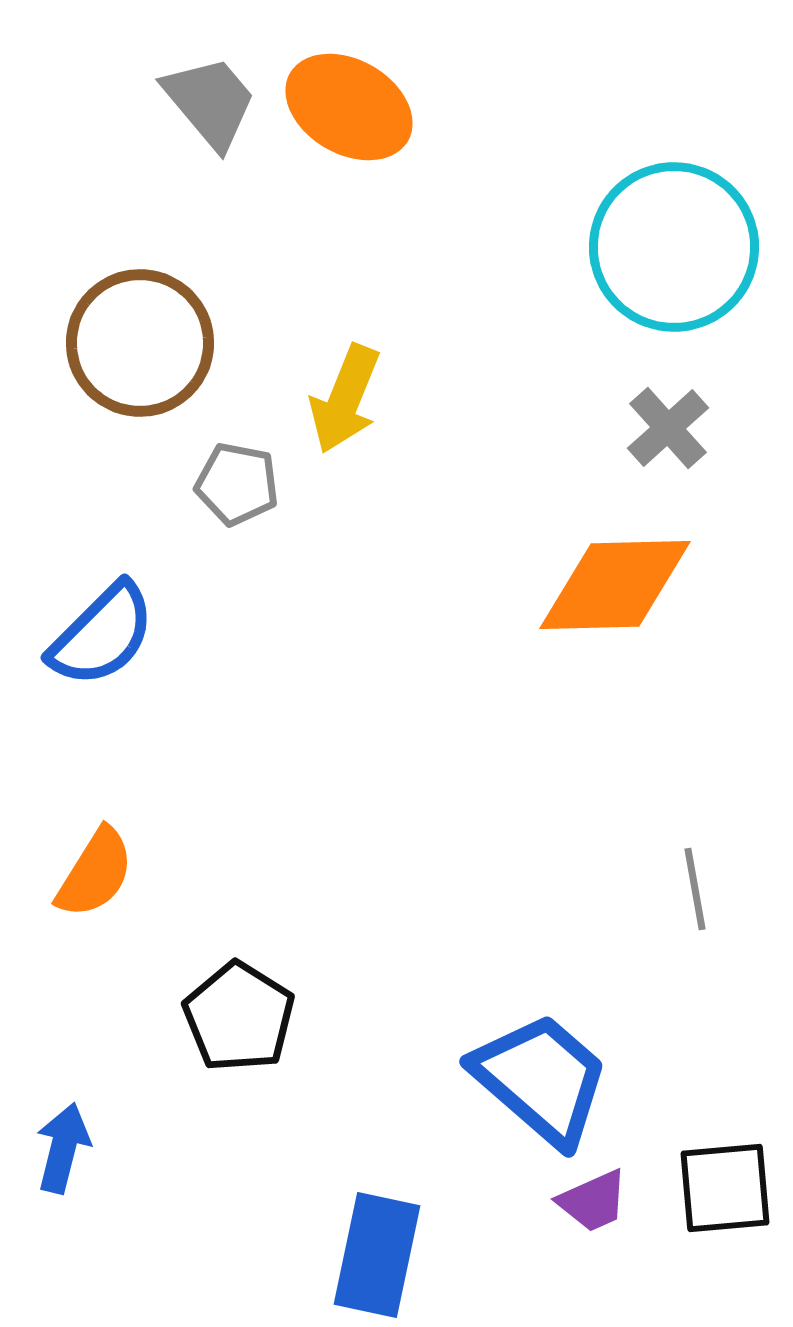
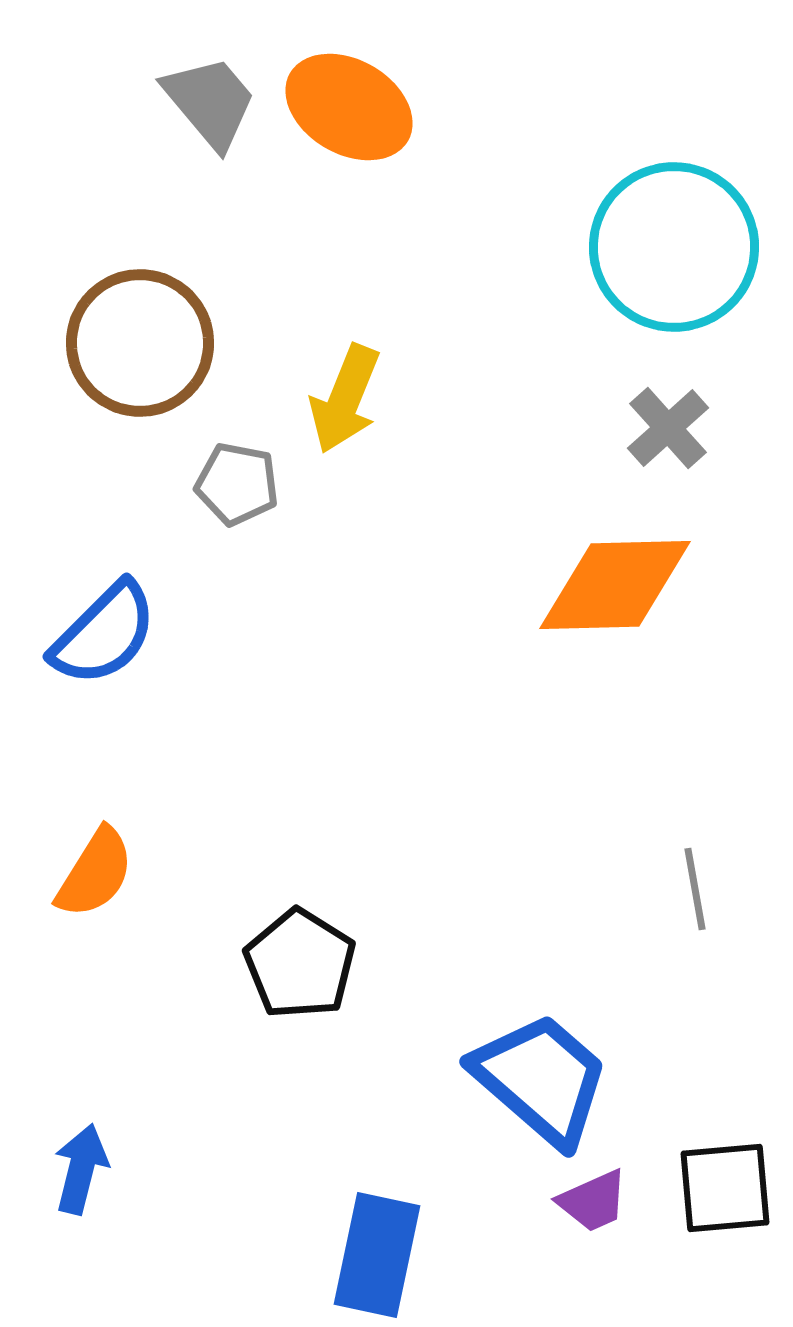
blue semicircle: moved 2 px right, 1 px up
black pentagon: moved 61 px right, 53 px up
blue arrow: moved 18 px right, 21 px down
